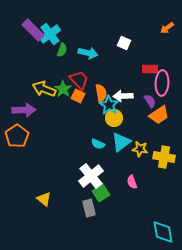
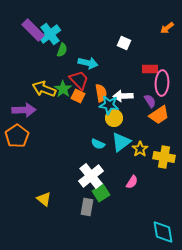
cyan arrow: moved 10 px down
cyan star: rotated 24 degrees counterclockwise
yellow star: rotated 28 degrees clockwise
pink semicircle: rotated 128 degrees counterclockwise
gray rectangle: moved 2 px left, 1 px up; rotated 24 degrees clockwise
